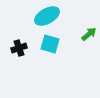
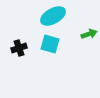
cyan ellipse: moved 6 px right
green arrow: rotated 21 degrees clockwise
